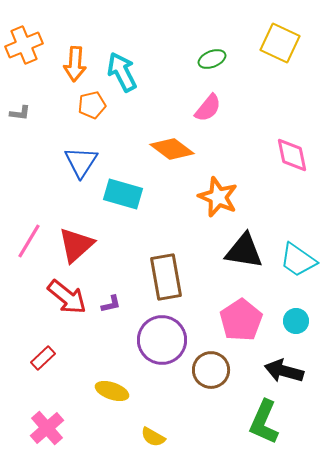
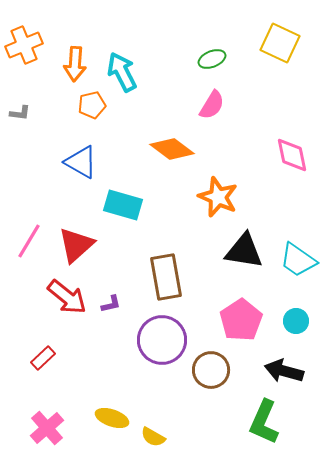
pink semicircle: moved 4 px right, 3 px up; rotated 8 degrees counterclockwise
blue triangle: rotated 33 degrees counterclockwise
cyan rectangle: moved 11 px down
yellow ellipse: moved 27 px down
